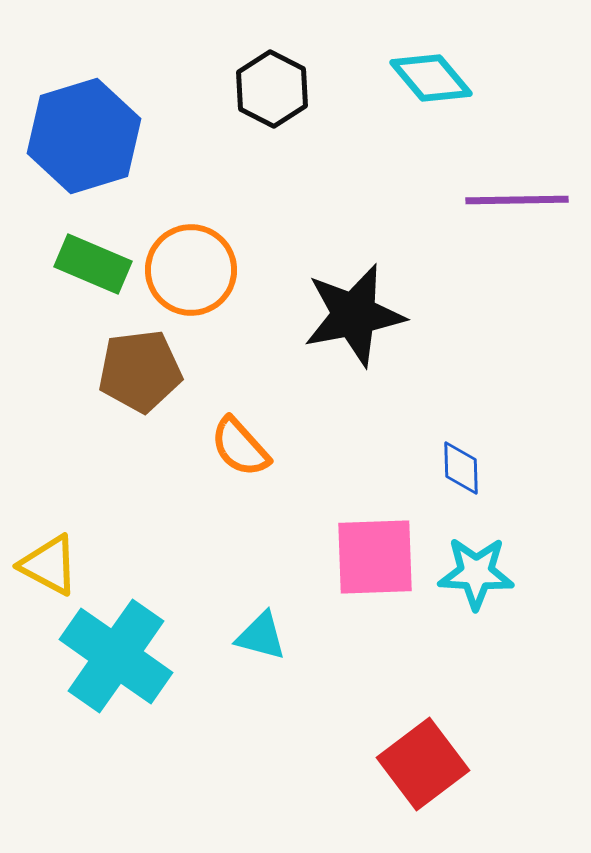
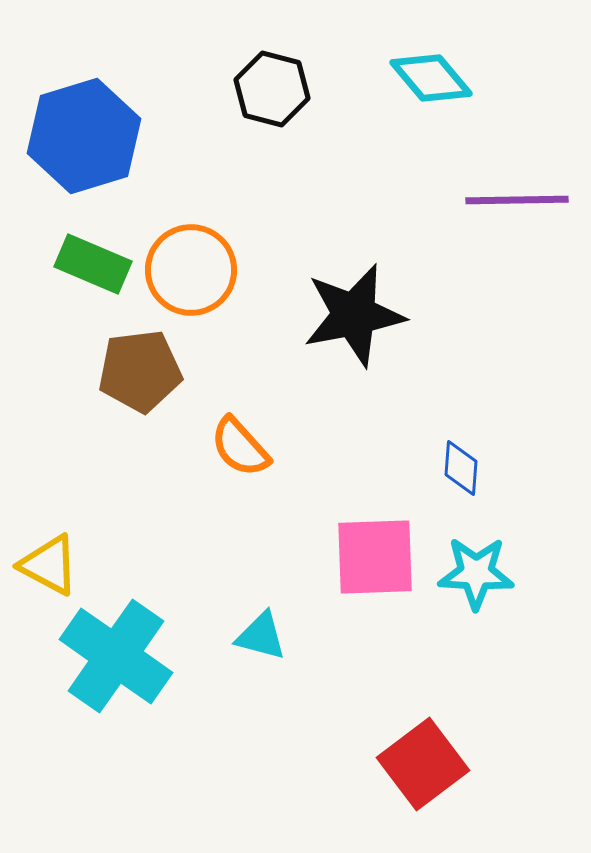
black hexagon: rotated 12 degrees counterclockwise
blue diamond: rotated 6 degrees clockwise
